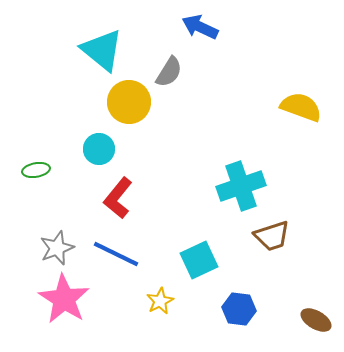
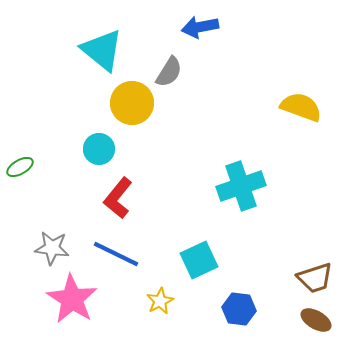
blue arrow: rotated 36 degrees counterclockwise
yellow circle: moved 3 px right, 1 px down
green ellipse: moved 16 px left, 3 px up; rotated 20 degrees counterclockwise
brown trapezoid: moved 43 px right, 42 px down
gray star: moved 5 px left; rotated 28 degrees clockwise
pink star: moved 8 px right
